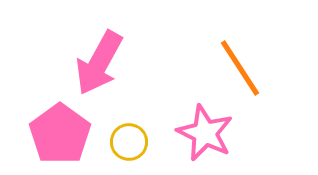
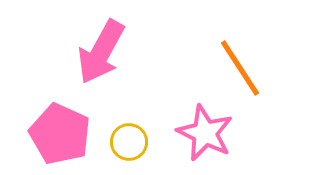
pink arrow: moved 2 px right, 11 px up
pink pentagon: rotated 12 degrees counterclockwise
